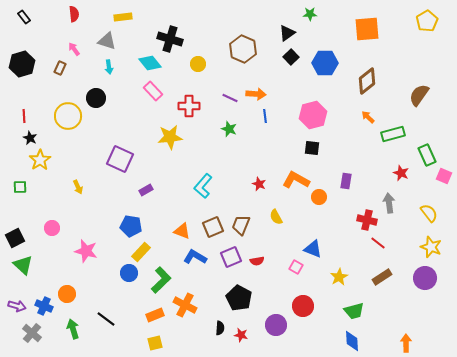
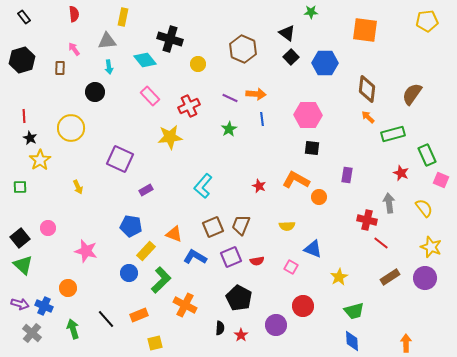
green star at (310, 14): moved 1 px right, 2 px up
yellow rectangle at (123, 17): rotated 72 degrees counterclockwise
yellow pentagon at (427, 21): rotated 25 degrees clockwise
orange square at (367, 29): moved 2 px left, 1 px down; rotated 12 degrees clockwise
black triangle at (287, 33): rotated 48 degrees counterclockwise
gray triangle at (107, 41): rotated 24 degrees counterclockwise
cyan diamond at (150, 63): moved 5 px left, 3 px up
black hexagon at (22, 64): moved 4 px up
brown rectangle at (60, 68): rotated 24 degrees counterclockwise
brown diamond at (367, 81): moved 8 px down; rotated 44 degrees counterclockwise
pink rectangle at (153, 91): moved 3 px left, 5 px down
brown semicircle at (419, 95): moved 7 px left, 1 px up
black circle at (96, 98): moved 1 px left, 6 px up
red cross at (189, 106): rotated 25 degrees counterclockwise
pink hexagon at (313, 115): moved 5 px left; rotated 16 degrees clockwise
yellow circle at (68, 116): moved 3 px right, 12 px down
blue line at (265, 116): moved 3 px left, 3 px down
green star at (229, 129): rotated 21 degrees clockwise
pink square at (444, 176): moved 3 px left, 4 px down
purple rectangle at (346, 181): moved 1 px right, 6 px up
red star at (259, 184): moved 2 px down
yellow semicircle at (429, 213): moved 5 px left, 5 px up
yellow semicircle at (276, 217): moved 11 px right, 9 px down; rotated 63 degrees counterclockwise
pink circle at (52, 228): moved 4 px left
orange triangle at (182, 231): moved 8 px left, 3 px down
black square at (15, 238): moved 5 px right; rotated 12 degrees counterclockwise
red line at (378, 243): moved 3 px right
yellow rectangle at (141, 252): moved 5 px right, 1 px up
pink square at (296, 267): moved 5 px left
brown rectangle at (382, 277): moved 8 px right
orange circle at (67, 294): moved 1 px right, 6 px up
purple arrow at (17, 306): moved 3 px right, 2 px up
orange rectangle at (155, 315): moved 16 px left
black line at (106, 319): rotated 12 degrees clockwise
red star at (241, 335): rotated 24 degrees clockwise
